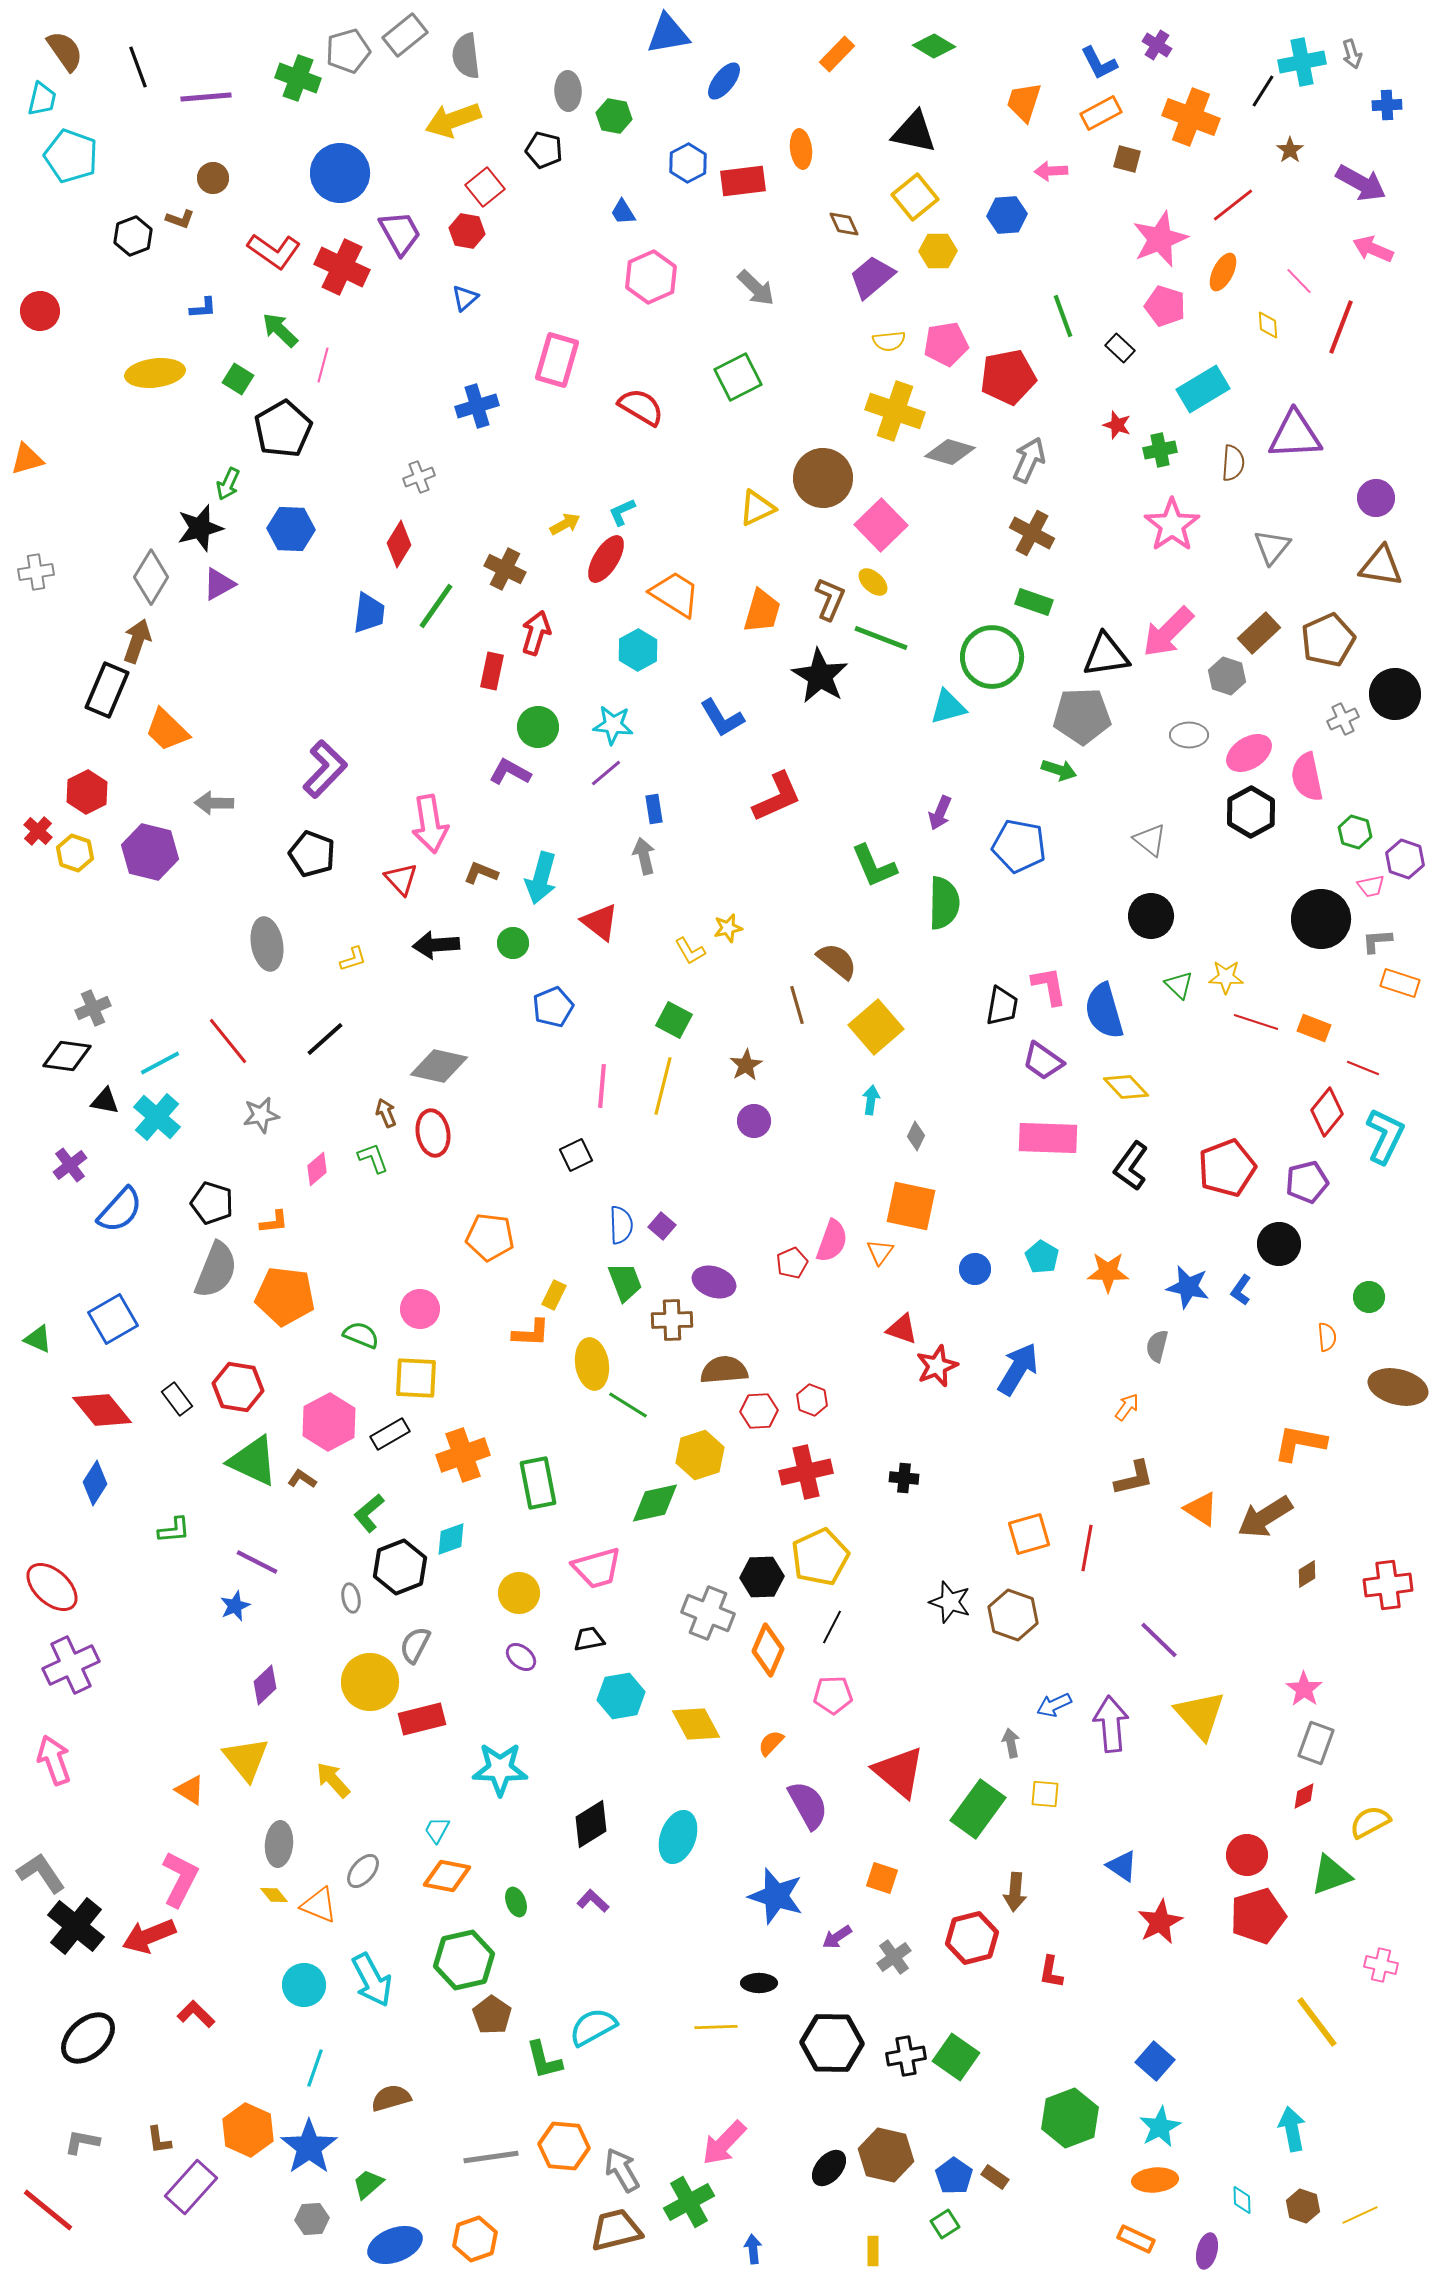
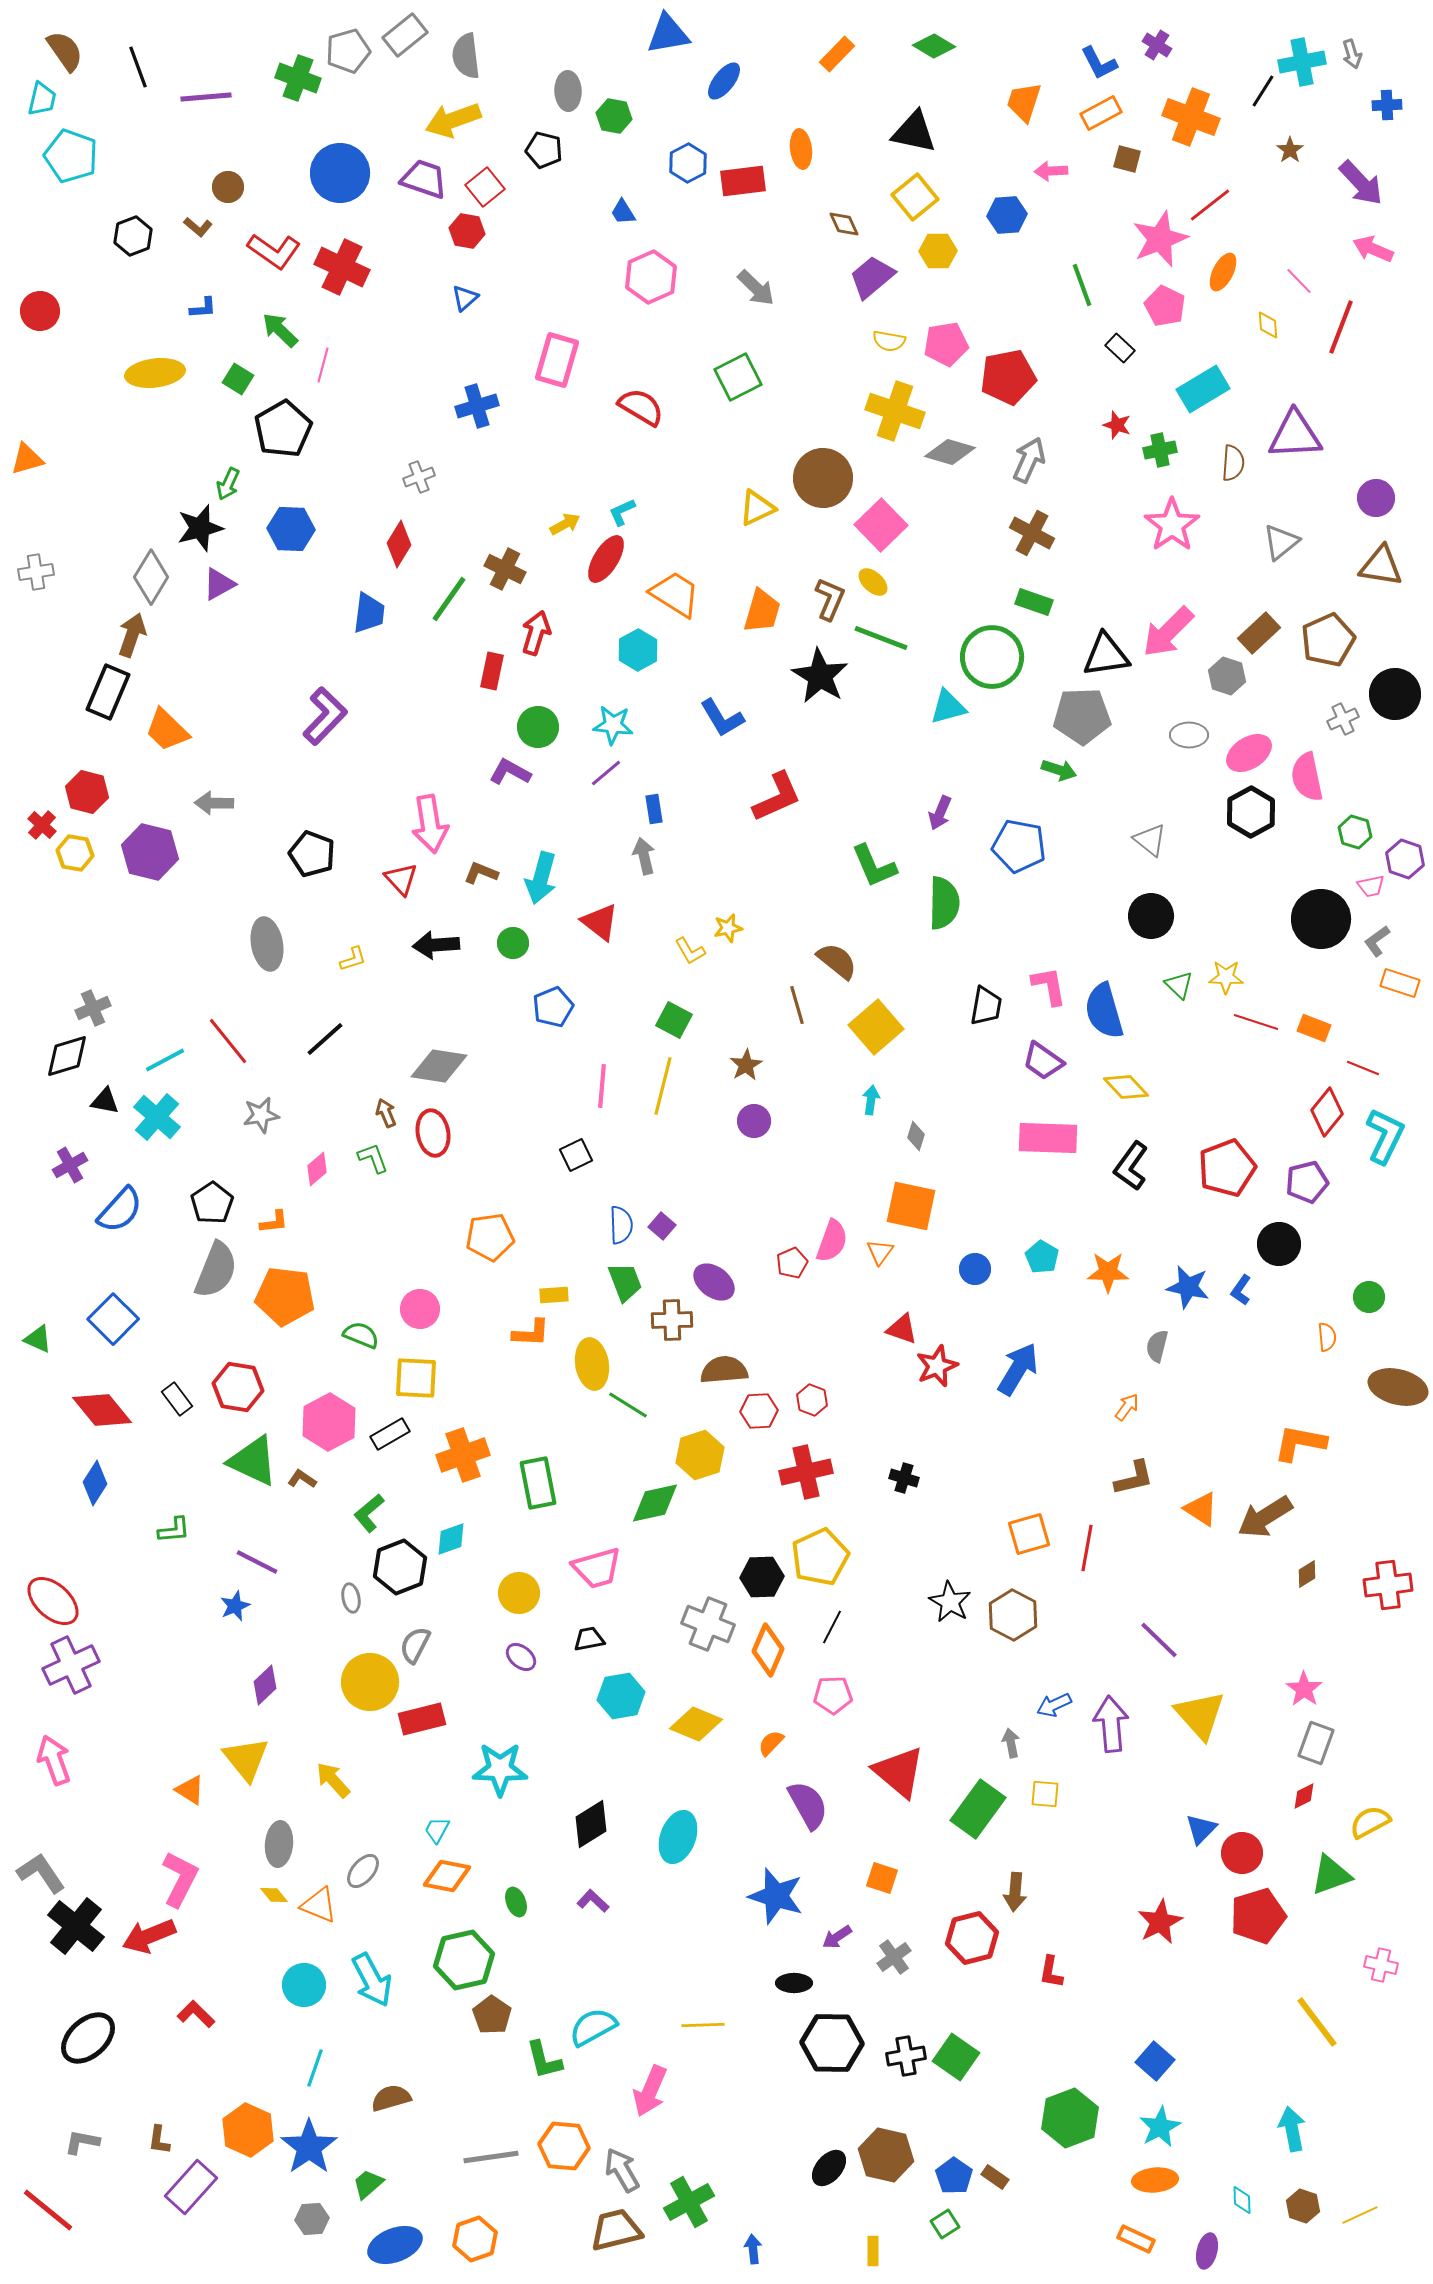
brown circle at (213, 178): moved 15 px right, 9 px down
purple arrow at (1361, 183): rotated 18 degrees clockwise
red line at (1233, 205): moved 23 px left
brown L-shape at (180, 219): moved 18 px right, 8 px down; rotated 20 degrees clockwise
purple trapezoid at (400, 233): moved 24 px right, 54 px up; rotated 42 degrees counterclockwise
pink pentagon at (1165, 306): rotated 9 degrees clockwise
green line at (1063, 316): moved 19 px right, 31 px up
yellow semicircle at (889, 341): rotated 16 degrees clockwise
gray triangle at (1272, 547): moved 9 px right, 5 px up; rotated 12 degrees clockwise
green line at (436, 606): moved 13 px right, 7 px up
brown arrow at (137, 641): moved 5 px left, 6 px up
black rectangle at (107, 690): moved 1 px right, 2 px down
purple L-shape at (325, 769): moved 53 px up
red hexagon at (87, 792): rotated 18 degrees counterclockwise
red cross at (38, 831): moved 4 px right, 6 px up
yellow hexagon at (75, 853): rotated 9 degrees counterclockwise
gray L-shape at (1377, 941): rotated 32 degrees counterclockwise
black trapezoid at (1002, 1006): moved 16 px left
black diamond at (67, 1056): rotated 24 degrees counterclockwise
cyan line at (160, 1063): moved 5 px right, 3 px up
gray diamond at (439, 1066): rotated 4 degrees counterclockwise
gray diamond at (916, 1136): rotated 8 degrees counterclockwise
purple cross at (70, 1165): rotated 8 degrees clockwise
black pentagon at (212, 1203): rotated 21 degrees clockwise
orange pentagon at (490, 1237): rotated 15 degrees counterclockwise
purple ellipse at (714, 1282): rotated 18 degrees clockwise
yellow rectangle at (554, 1295): rotated 60 degrees clockwise
blue square at (113, 1319): rotated 15 degrees counterclockwise
black cross at (904, 1478): rotated 12 degrees clockwise
red ellipse at (52, 1587): moved 1 px right, 14 px down
black star at (950, 1602): rotated 12 degrees clockwise
gray cross at (708, 1613): moved 11 px down
brown hexagon at (1013, 1615): rotated 9 degrees clockwise
yellow diamond at (696, 1724): rotated 39 degrees counterclockwise
red circle at (1247, 1855): moved 5 px left, 2 px up
blue triangle at (1122, 1866): moved 79 px right, 37 px up; rotated 40 degrees clockwise
black ellipse at (759, 1983): moved 35 px right
yellow line at (716, 2027): moved 13 px left, 2 px up
brown L-shape at (159, 2140): rotated 16 degrees clockwise
pink arrow at (724, 2143): moved 74 px left, 52 px up; rotated 21 degrees counterclockwise
